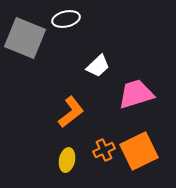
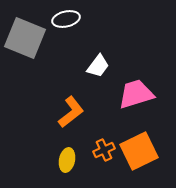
white trapezoid: rotated 10 degrees counterclockwise
